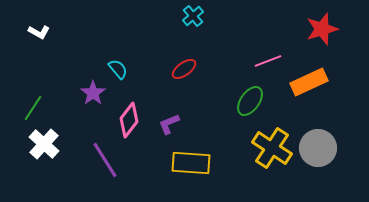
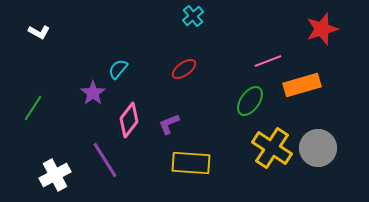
cyan semicircle: rotated 100 degrees counterclockwise
orange rectangle: moved 7 px left, 3 px down; rotated 9 degrees clockwise
white cross: moved 11 px right, 31 px down; rotated 20 degrees clockwise
